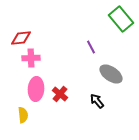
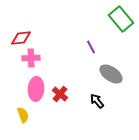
yellow semicircle: rotated 14 degrees counterclockwise
